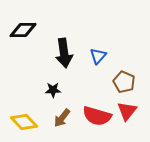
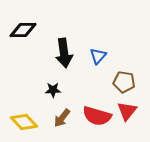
brown pentagon: rotated 15 degrees counterclockwise
